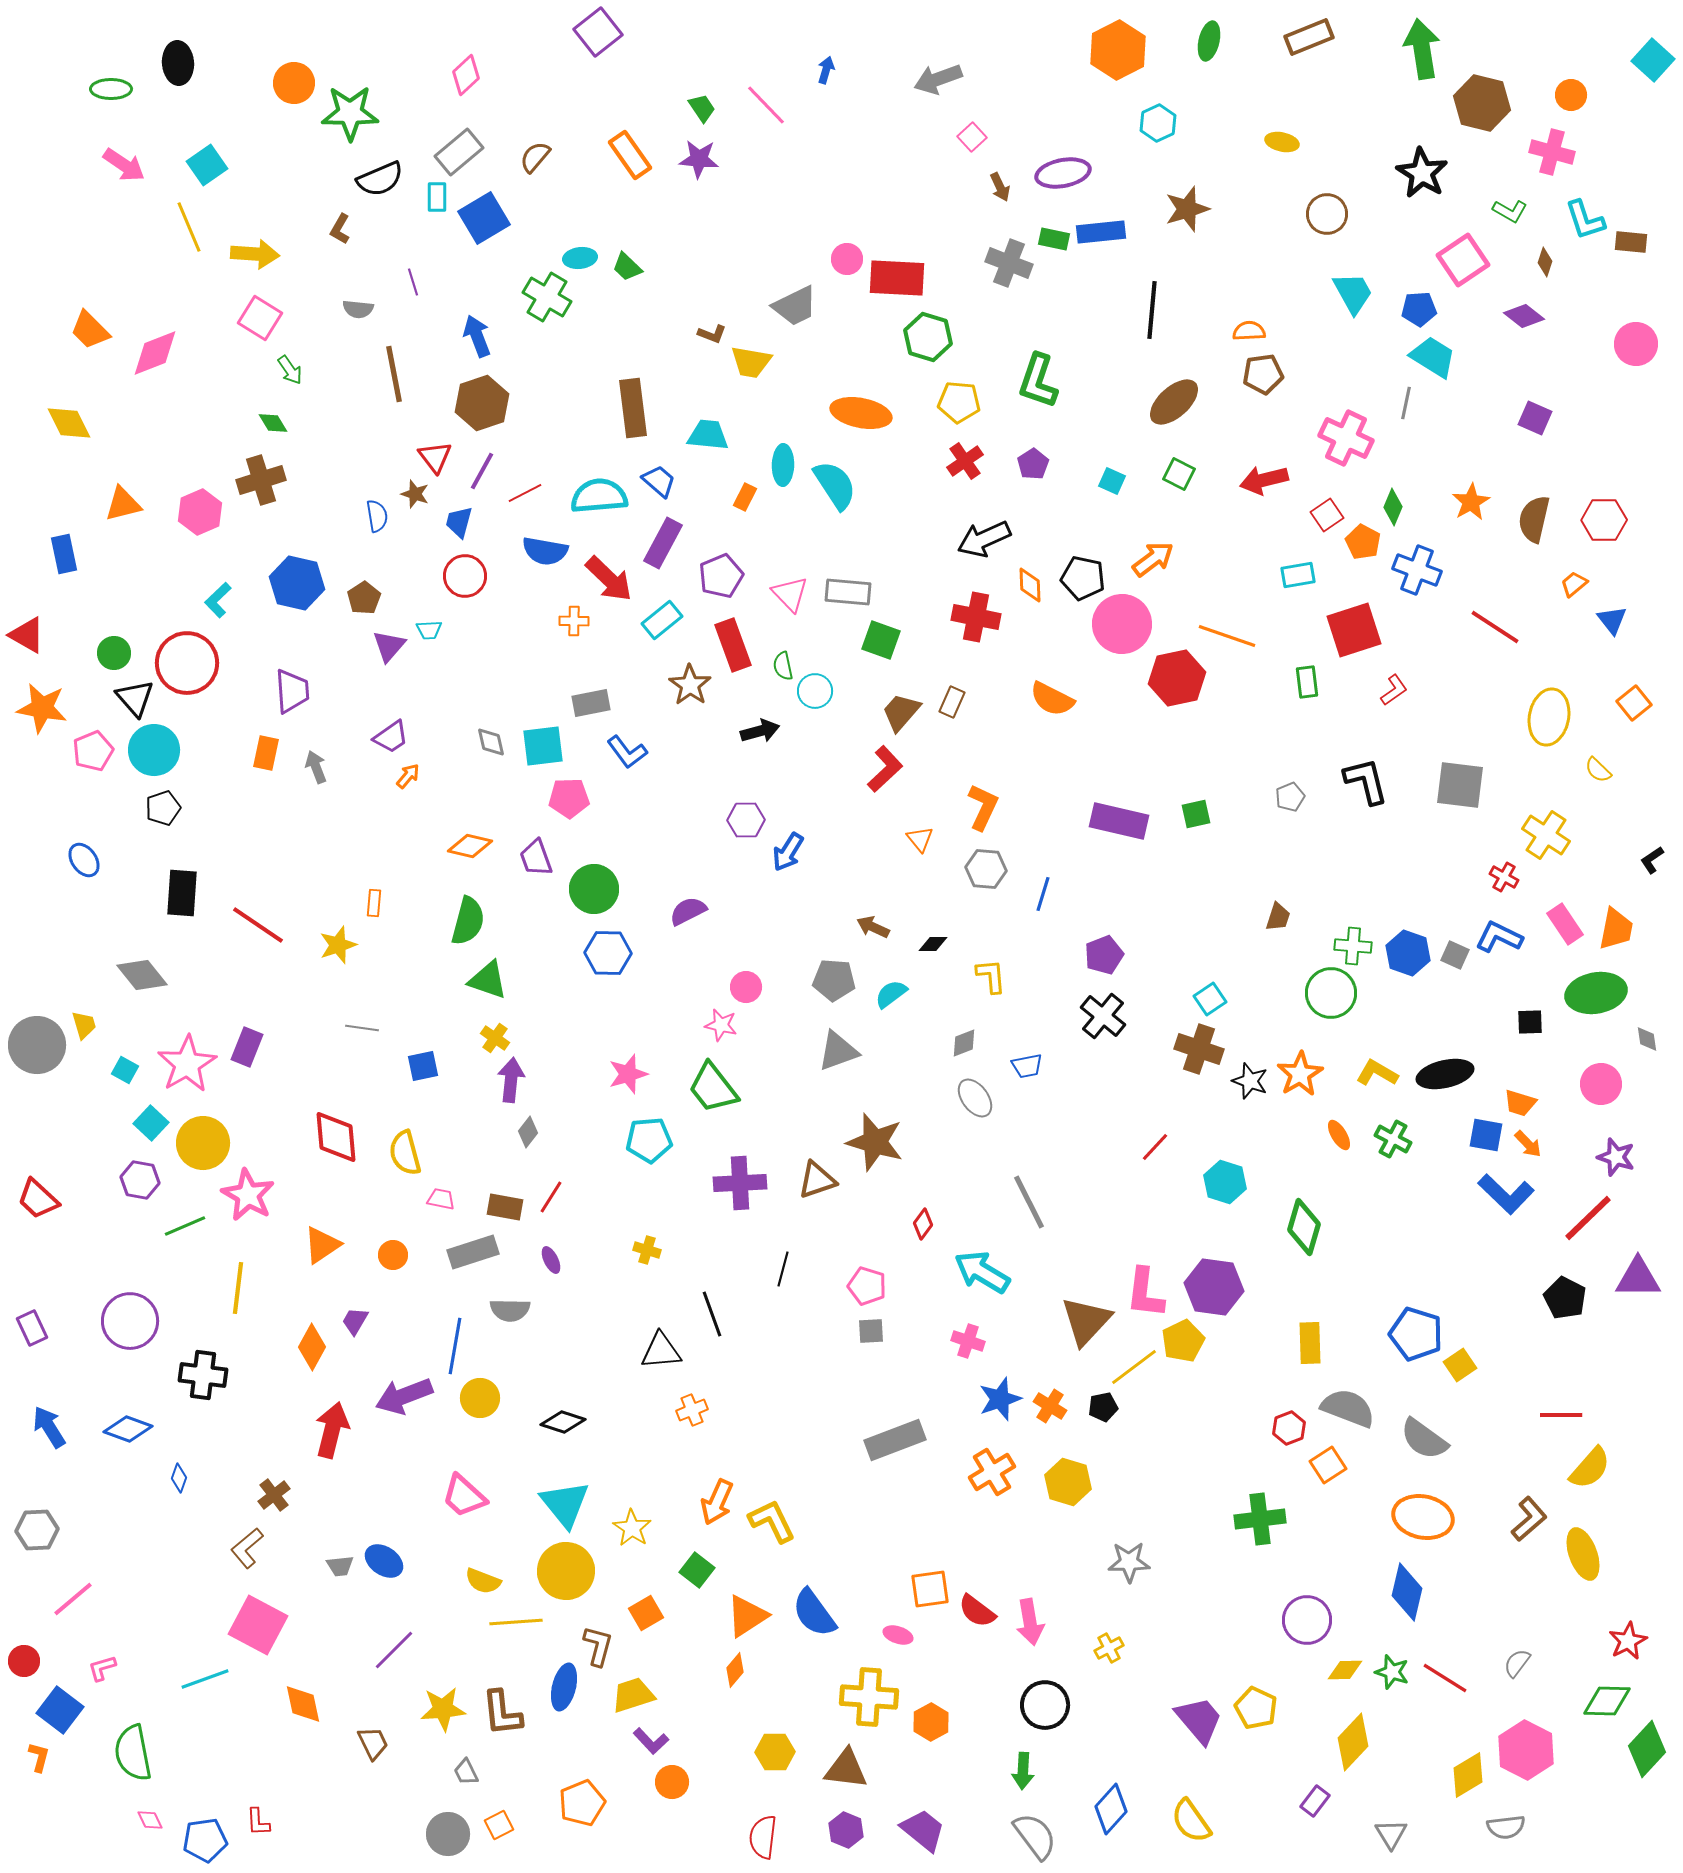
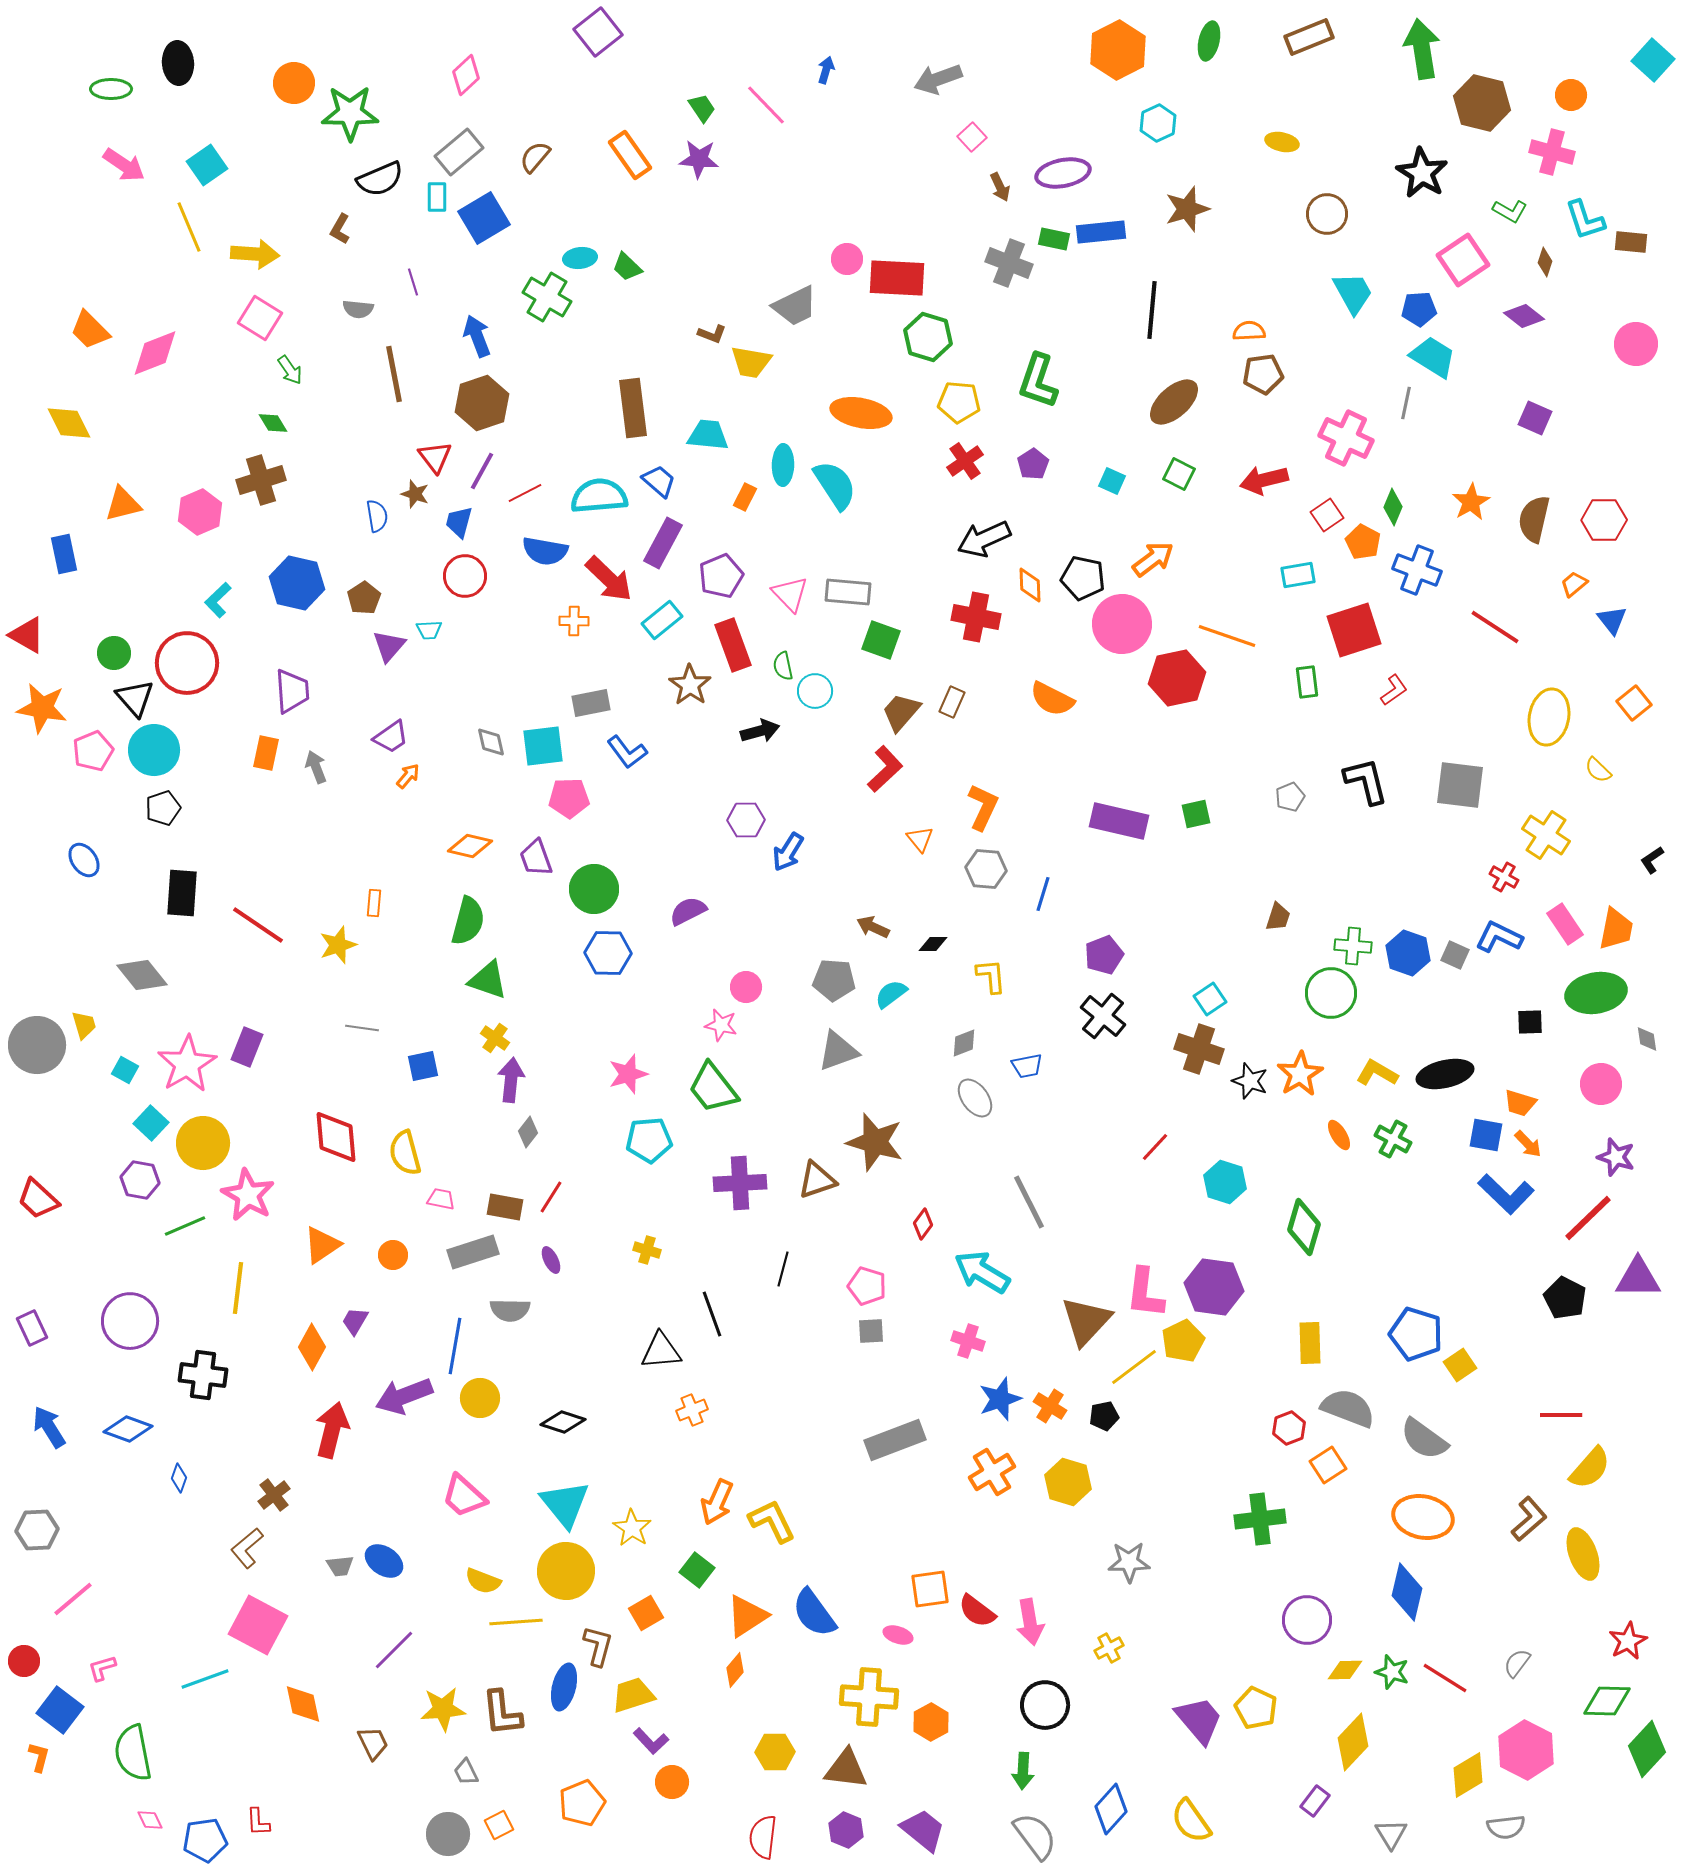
black pentagon at (1103, 1407): moved 1 px right, 9 px down
